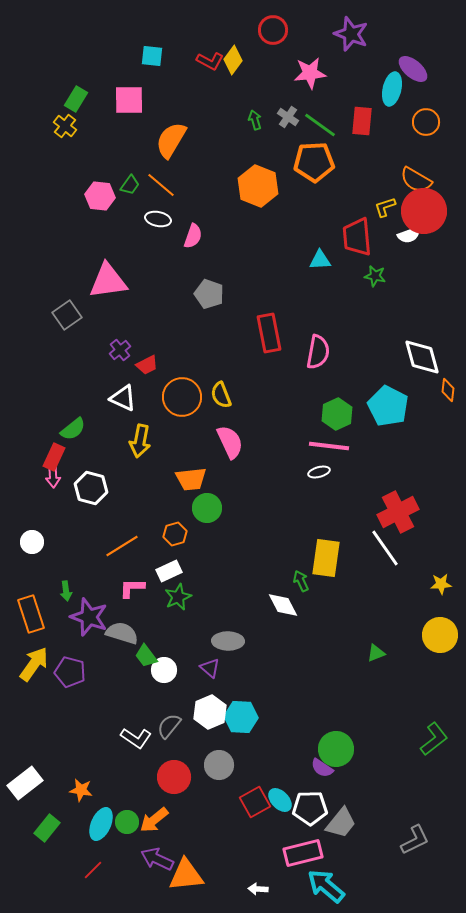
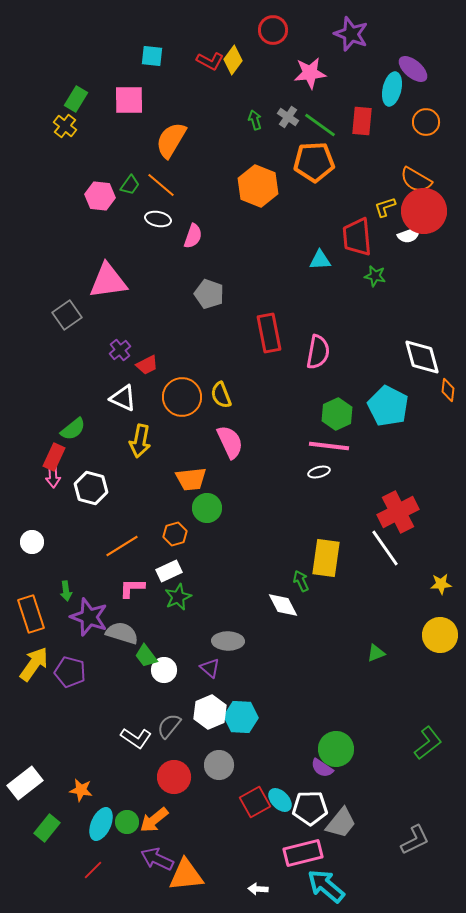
green L-shape at (434, 739): moved 6 px left, 4 px down
